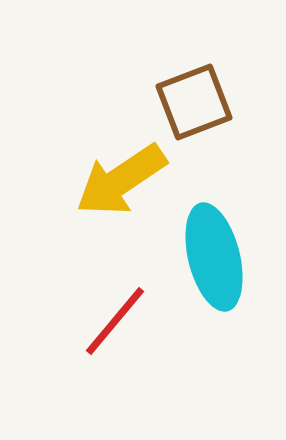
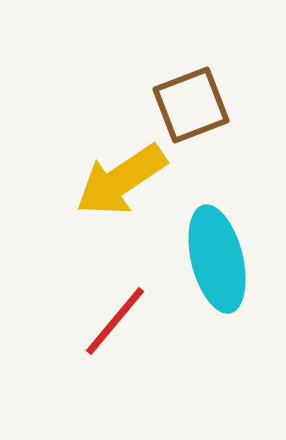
brown square: moved 3 px left, 3 px down
cyan ellipse: moved 3 px right, 2 px down
